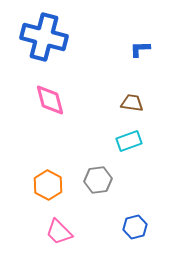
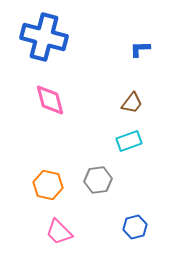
brown trapezoid: rotated 120 degrees clockwise
orange hexagon: rotated 16 degrees counterclockwise
